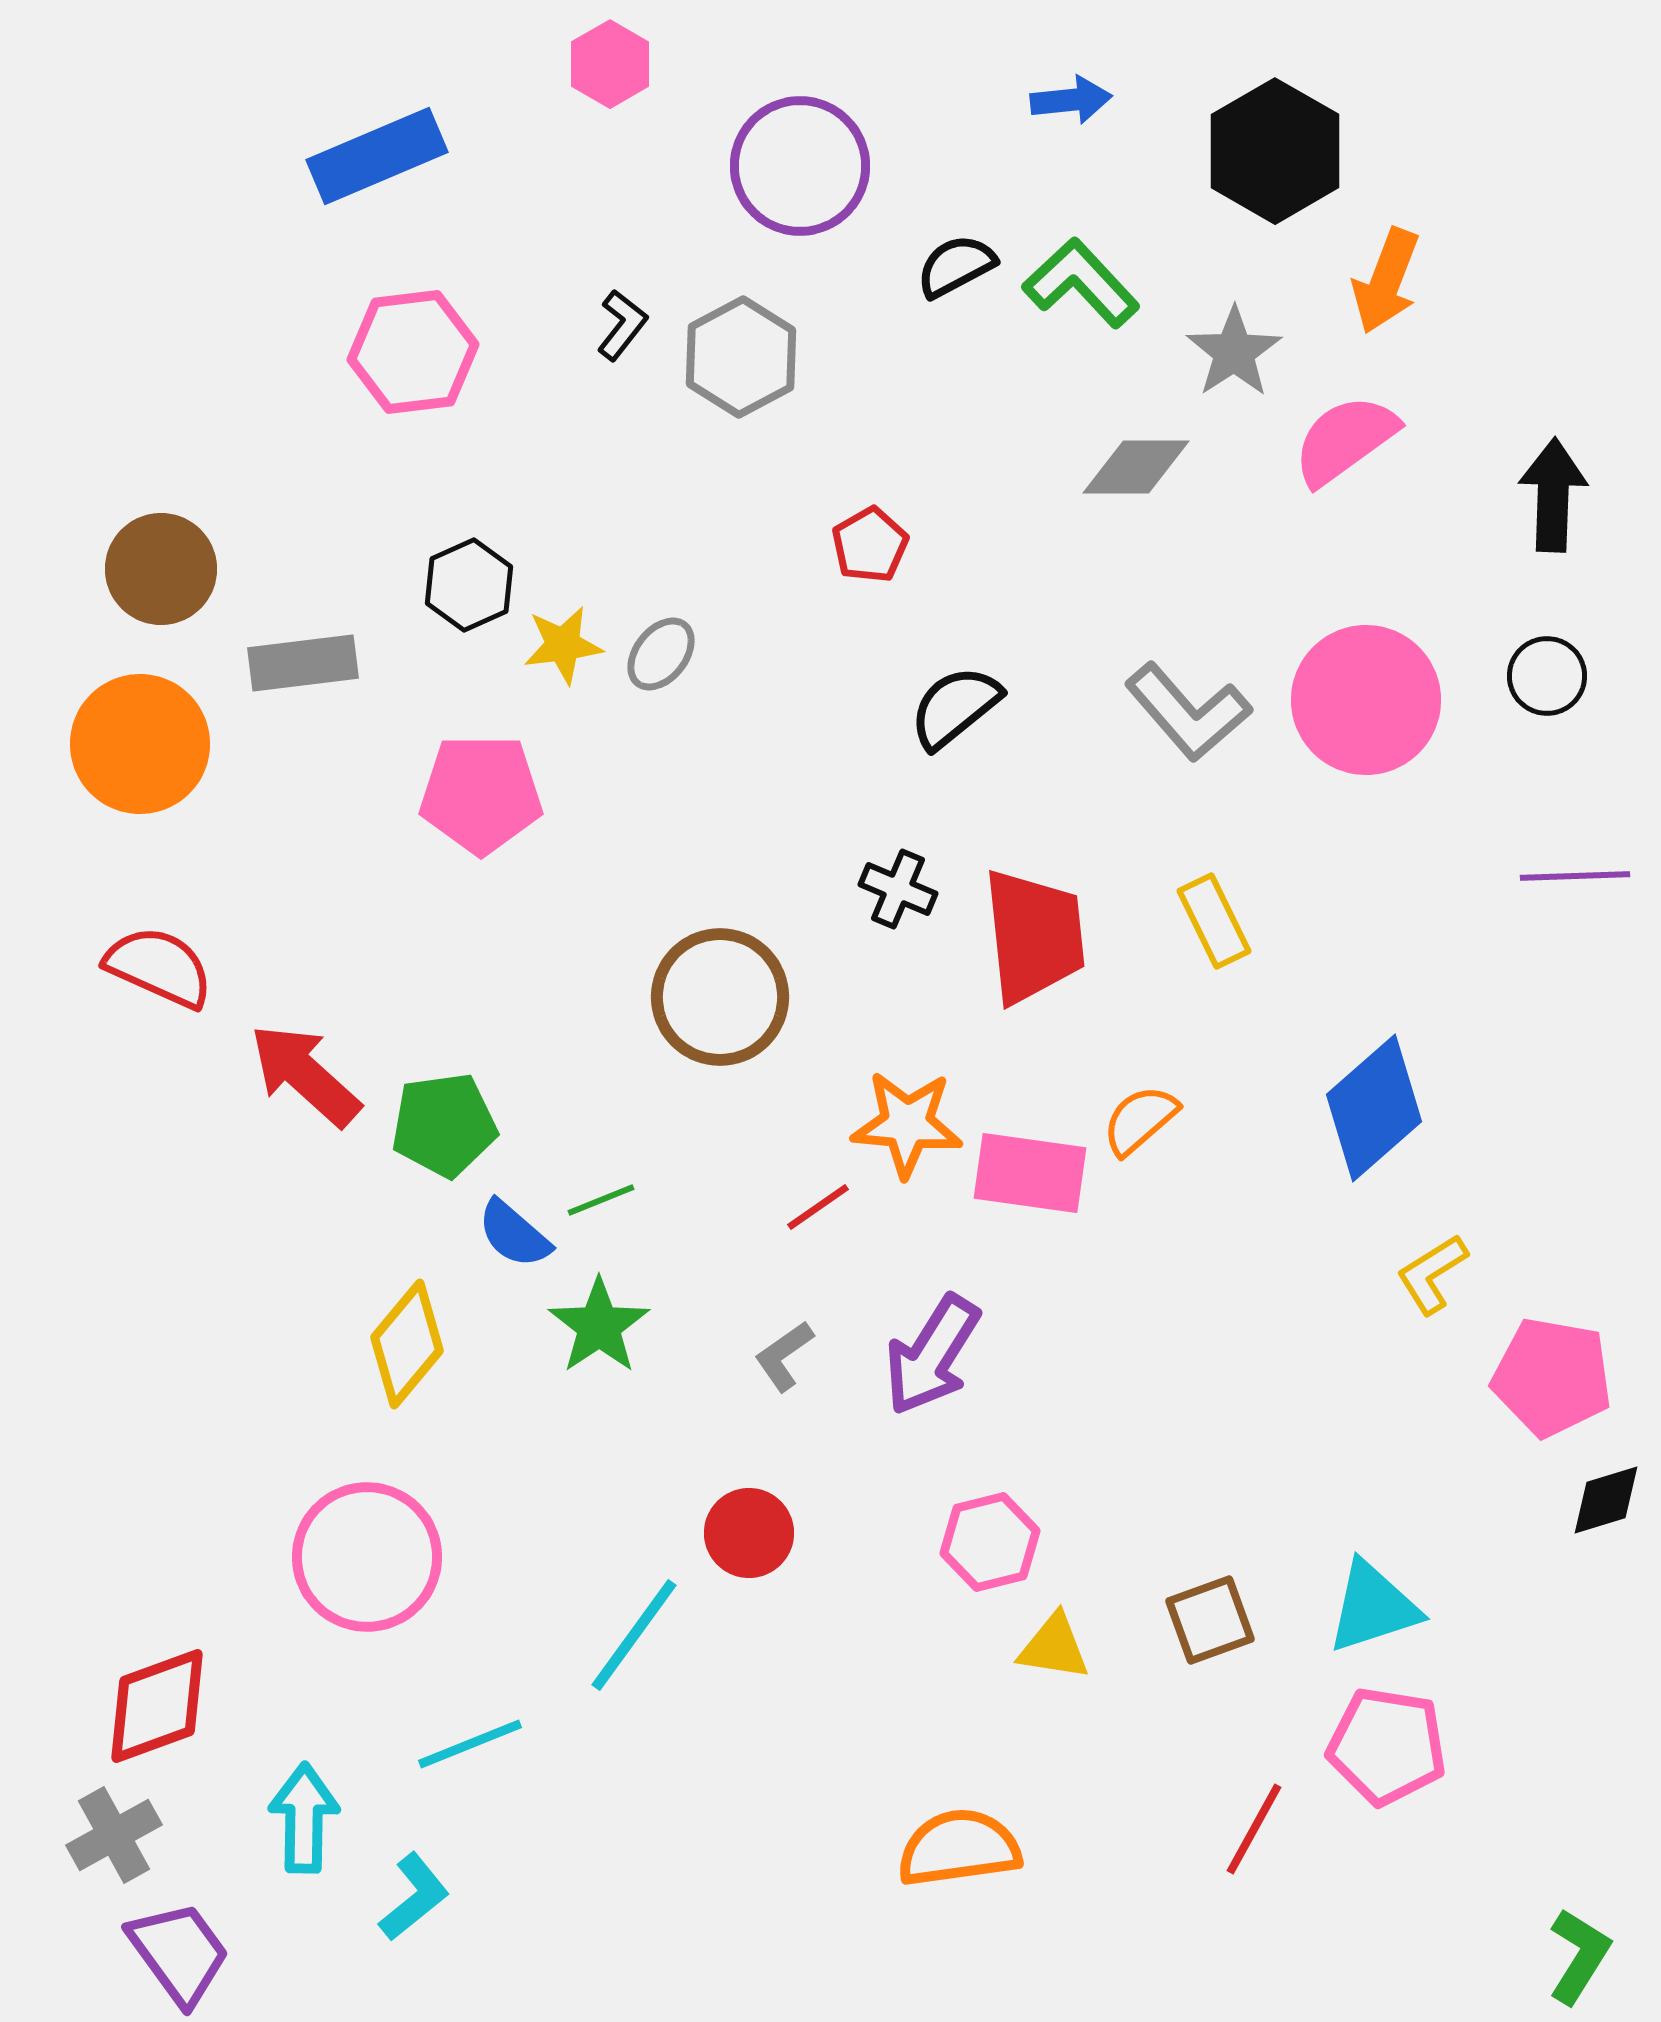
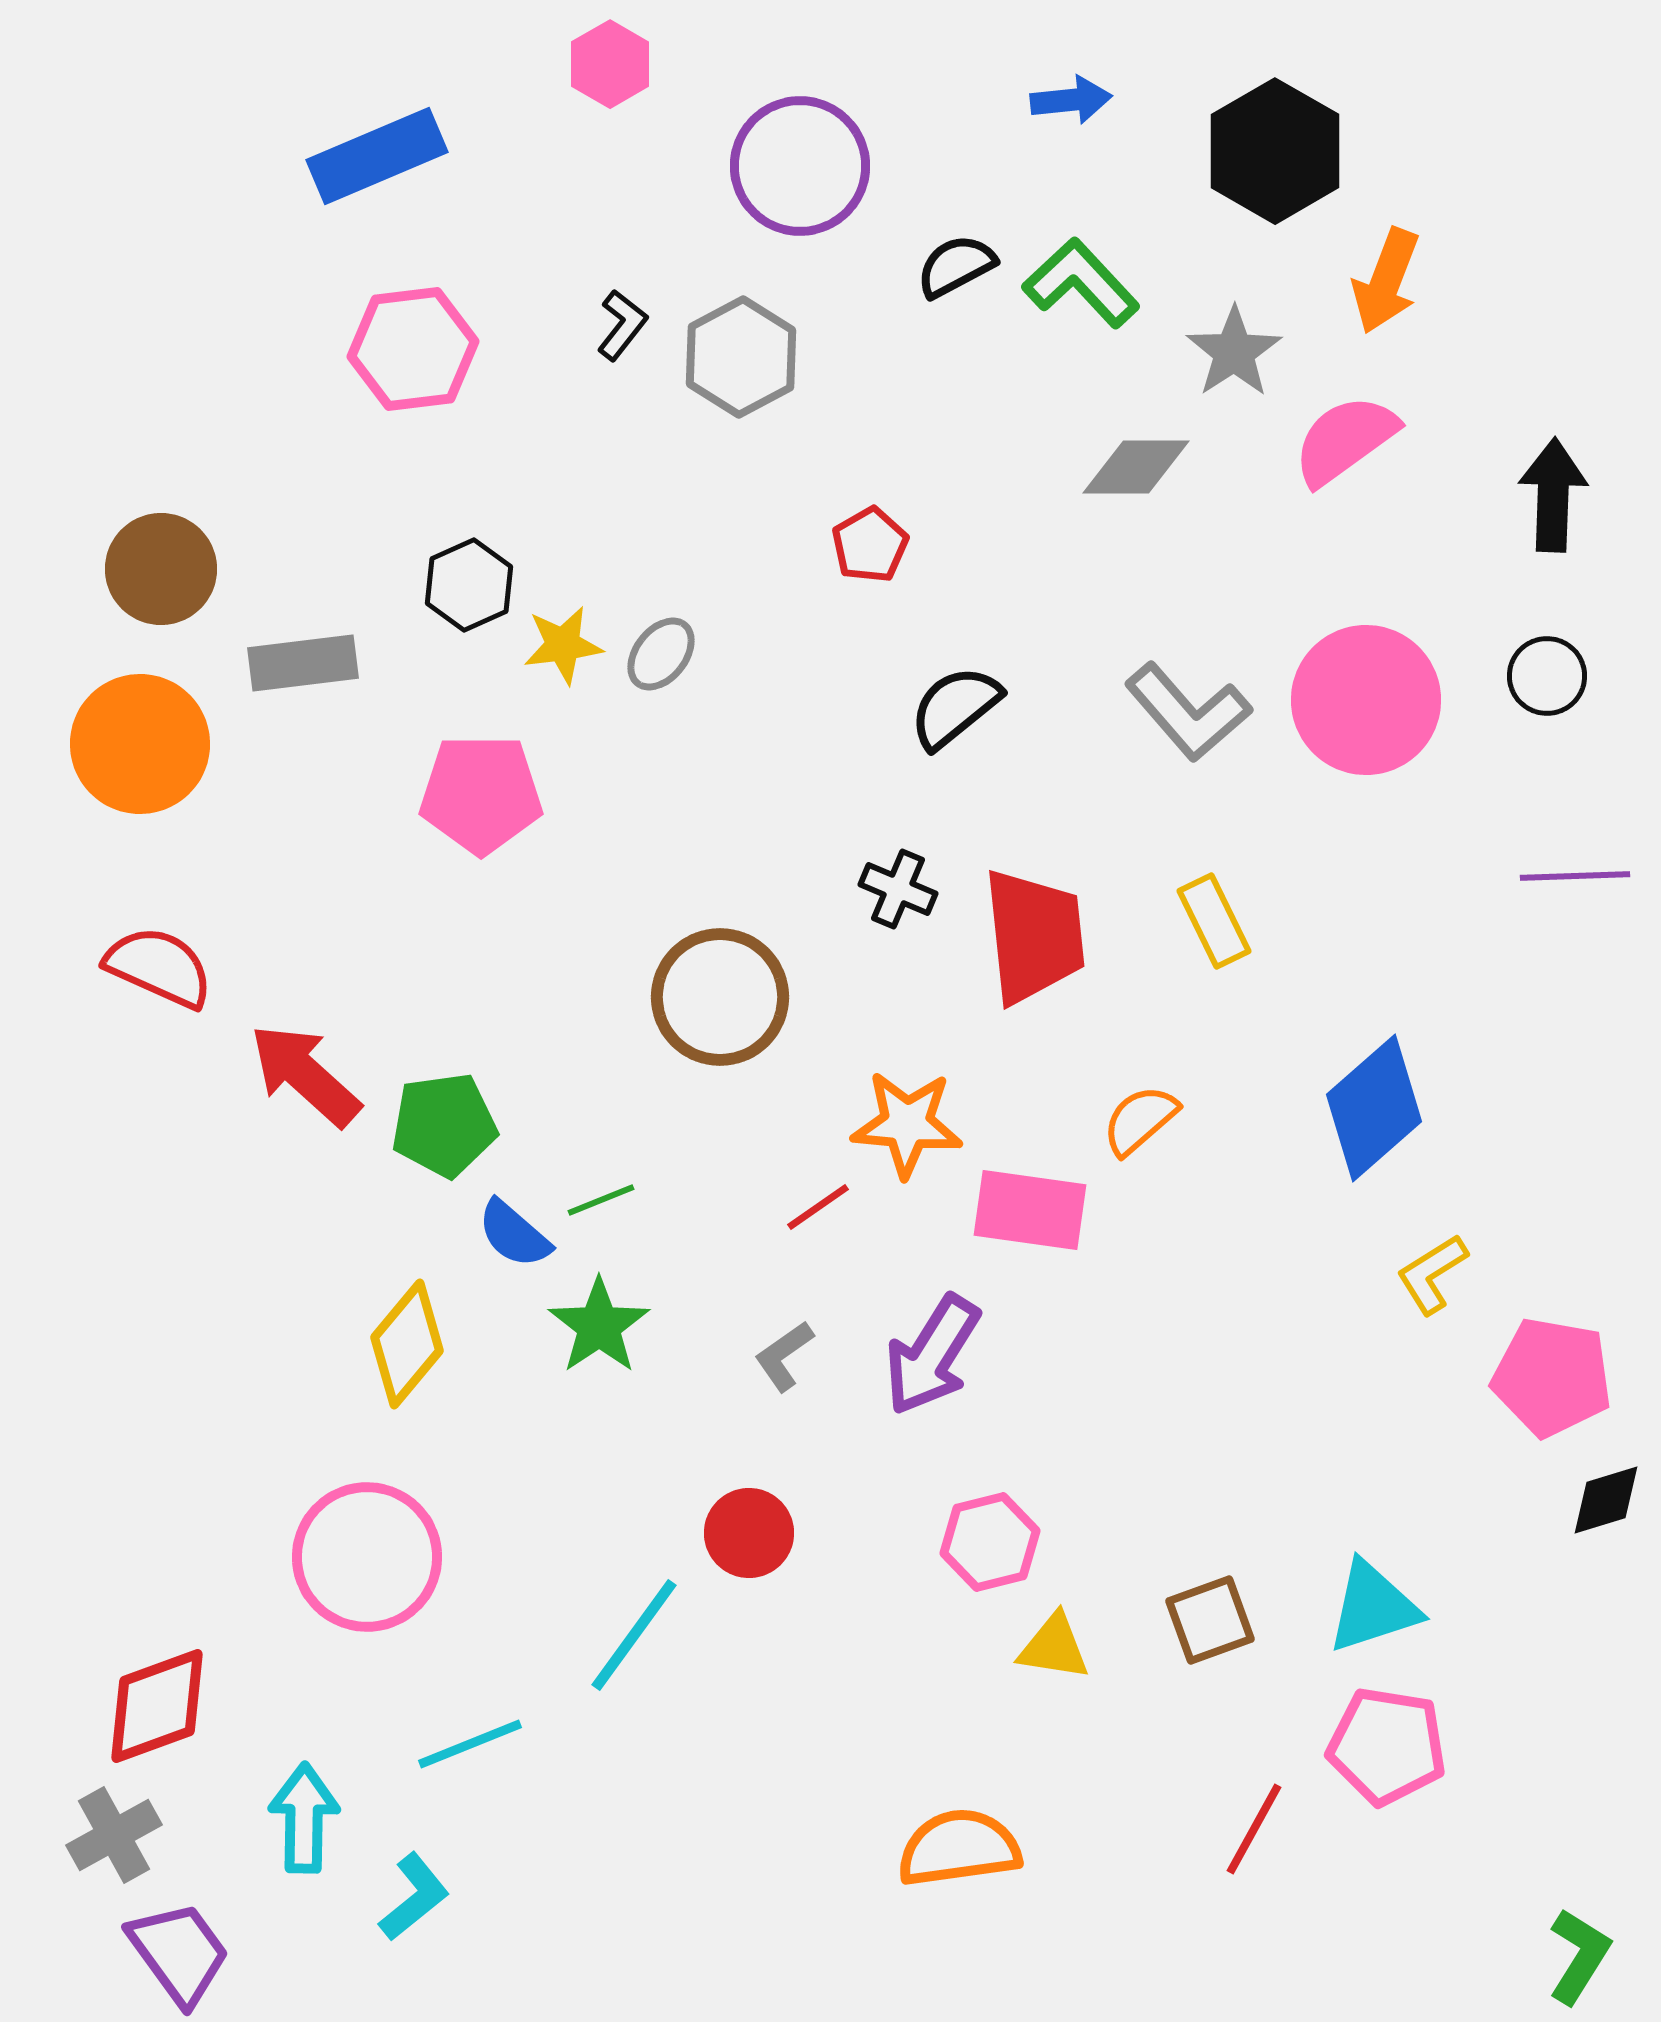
pink hexagon at (413, 352): moved 3 px up
pink rectangle at (1030, 1173): moved 37 px down
